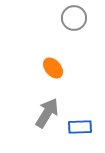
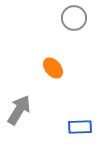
gray arrow: moved 28 px left, 3 px up
